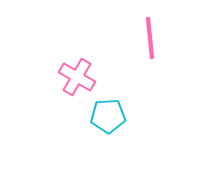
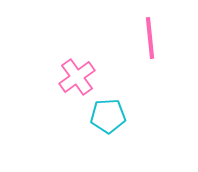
pink cross: rotated 24 degrees clockwise
